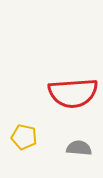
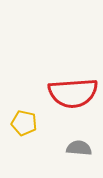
yellow pentagon: moved 14 px up
